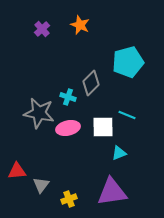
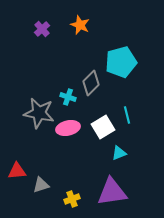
cyan pentagon: moved 7 px left
cyan line: rotated 54 degrees clockwise
white square: rotated 30 degrees counterclockwise
gray triangle: rotated 36 degrees clockwise
yellow cross: moved 3 px right
